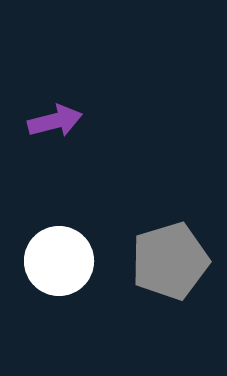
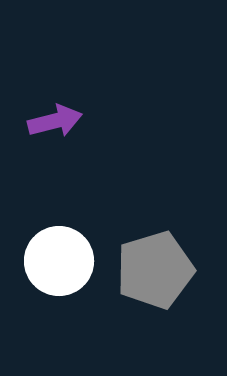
gray pentagon: moved 15 px left, 9 px down
